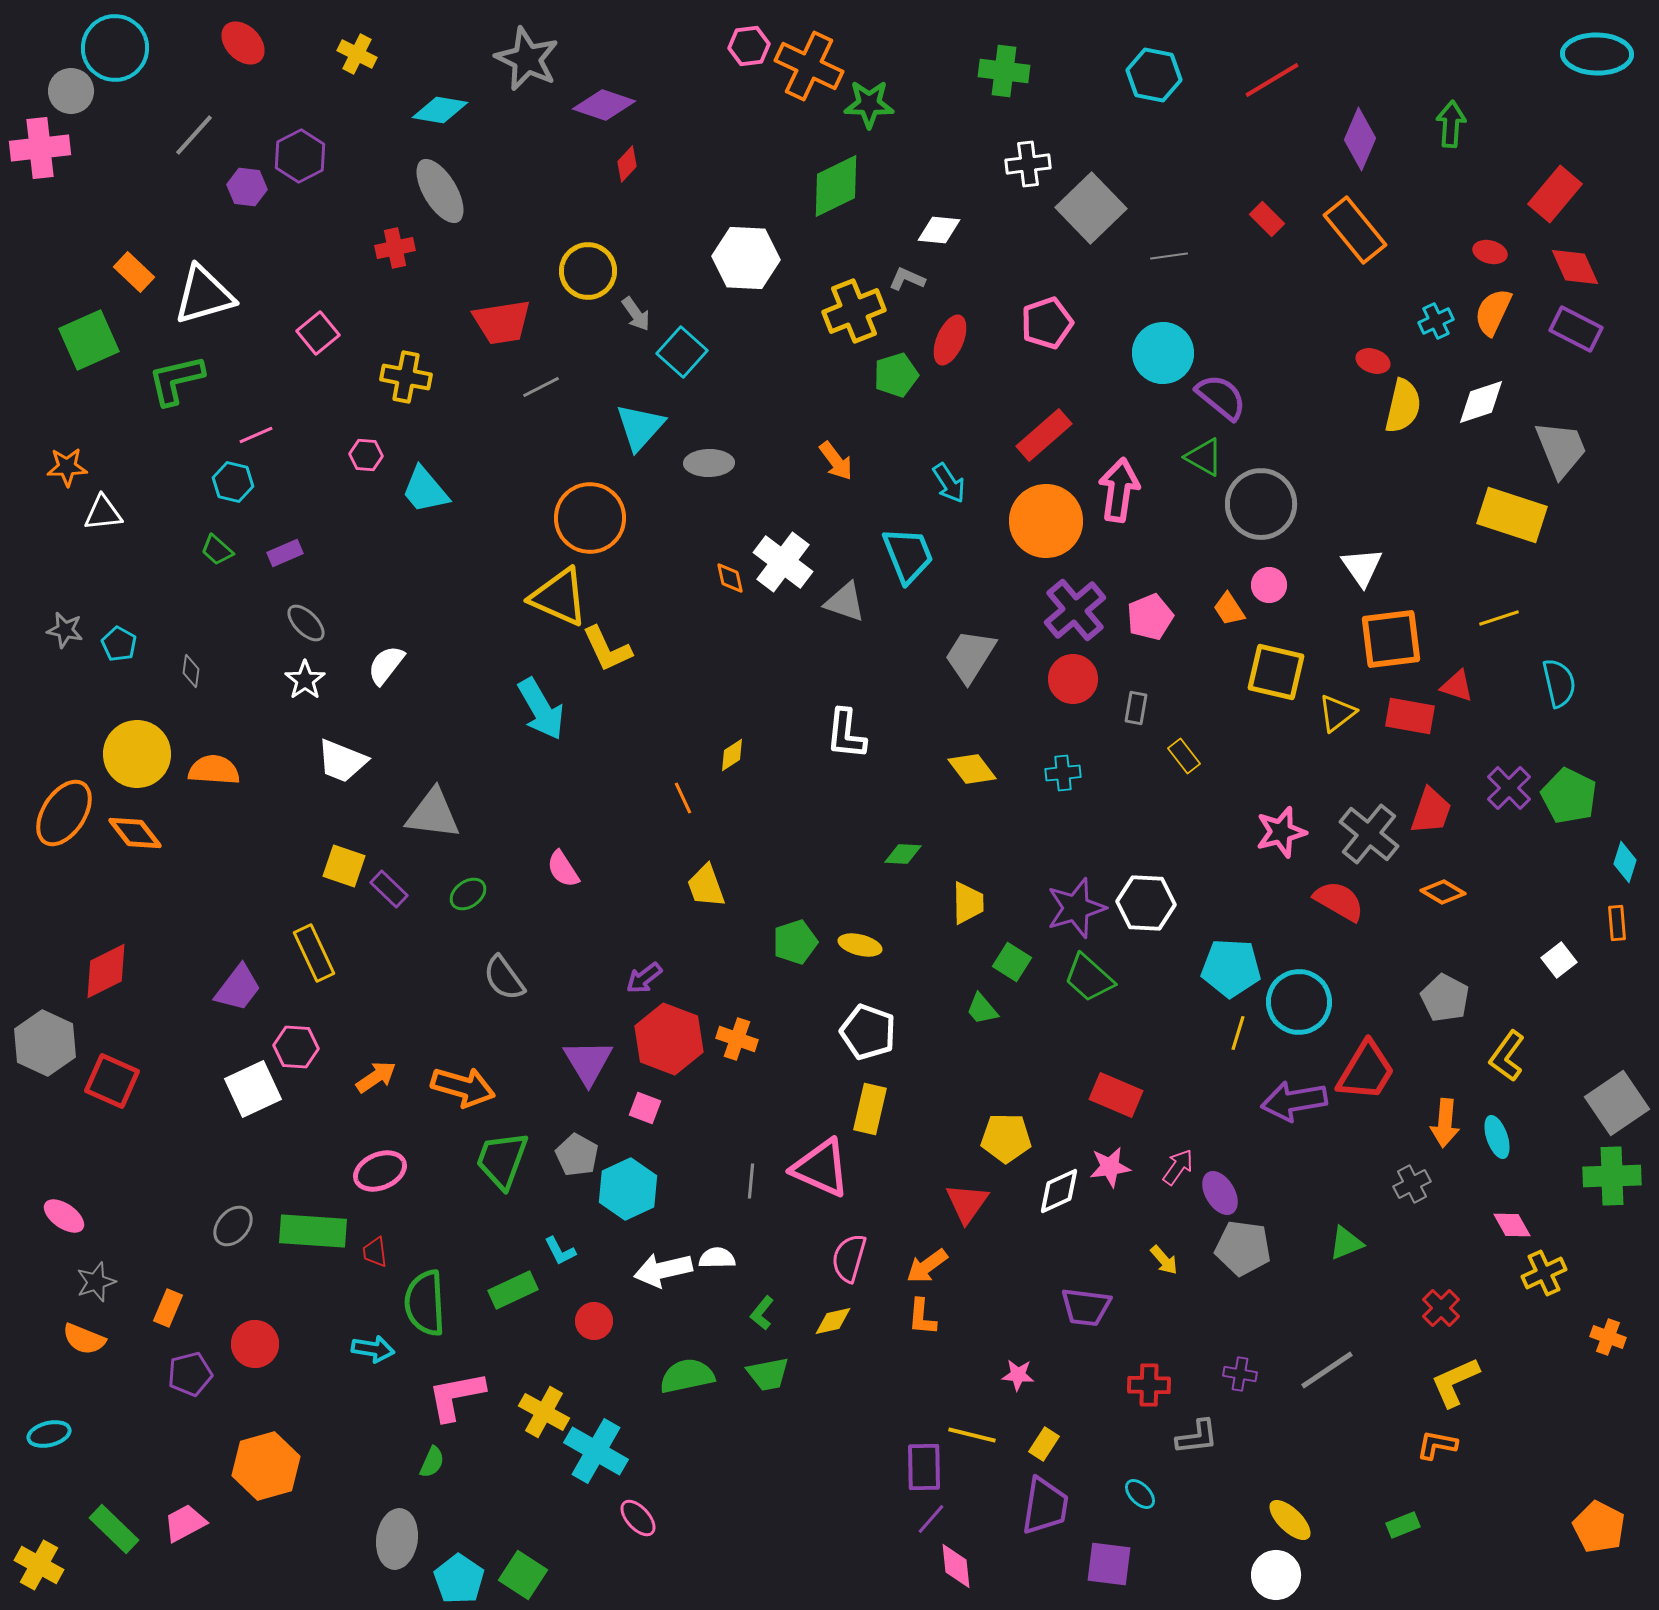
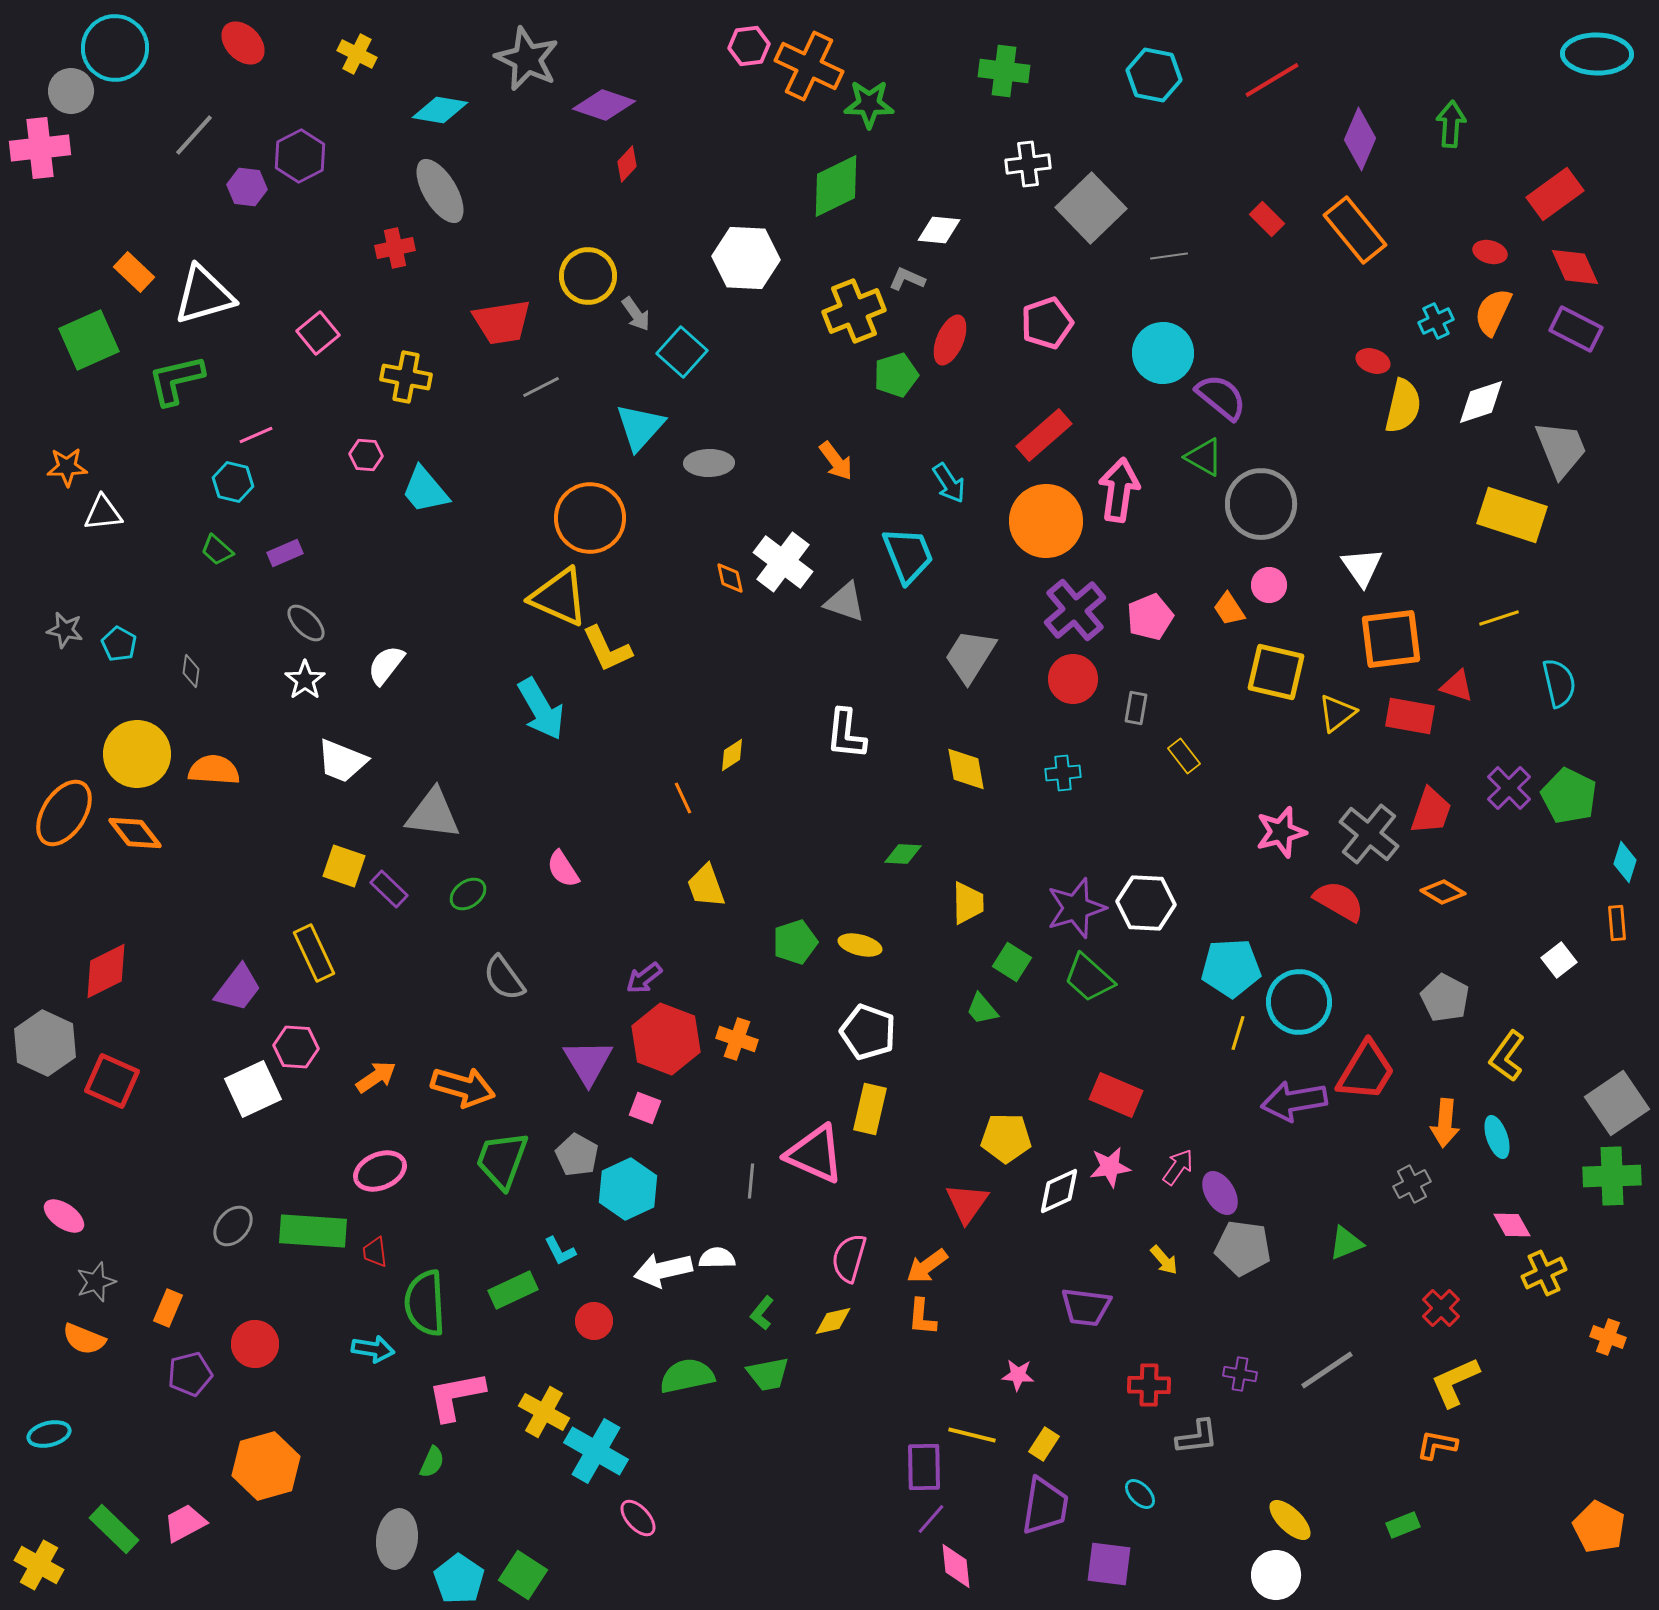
red rectangle at (1555, 194): rotated 14 degrees clockwise
yellow circle at (588, 271): moved 5 px down
yellow diamond at (972, 769): moved 6 px left; rotated 27 degrees clockwise
cyan pentagon at (1231, 968): rotated 6 degrees counterclockwise
red hexagon at (669, 1039): moved 3 px left
pink triangle at (821, 1168): moved 6 px left, 14 px up
